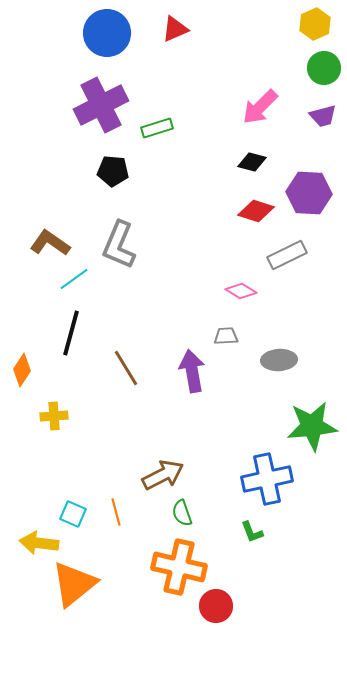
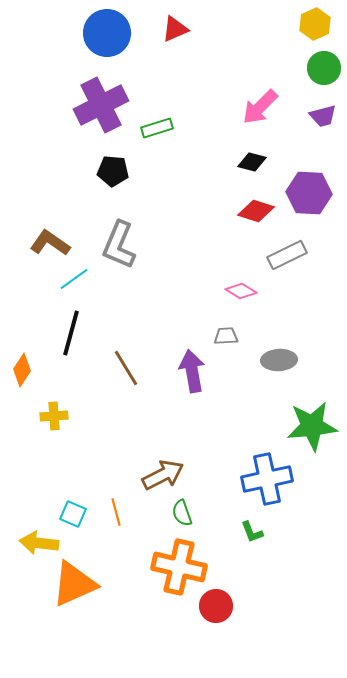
orange triangle: rotated 15 degrees clockwise
